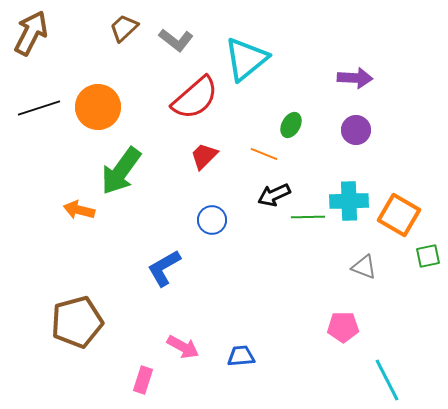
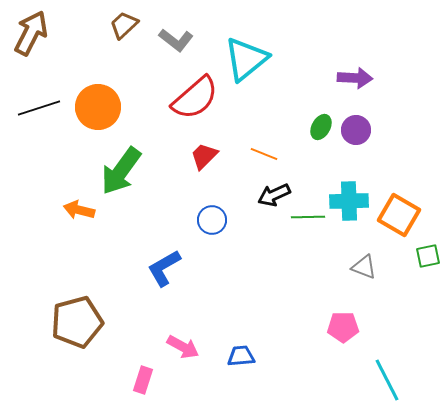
brown trapezoid: moved 3 px up
green ellipse: moved 30 px right, 2 px down
